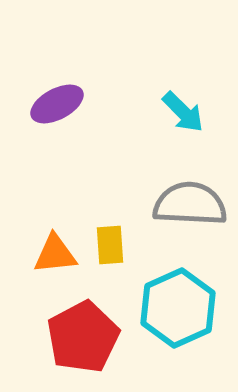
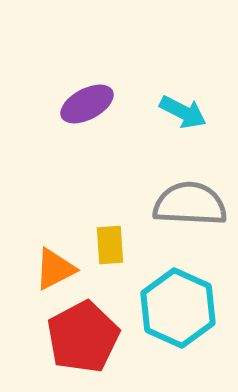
purple ellipse: moved 30 px right
cyan arrow: rotated 18 degrees counterclockwise
orange triangle: moved 15 px down; rotated 21 degrees counterclockwise
cyan hexagon: rotated 12 degrees counterclockwise
